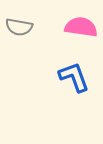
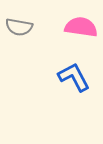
blue L-shape: rotated 8 degrees counterclockwise
